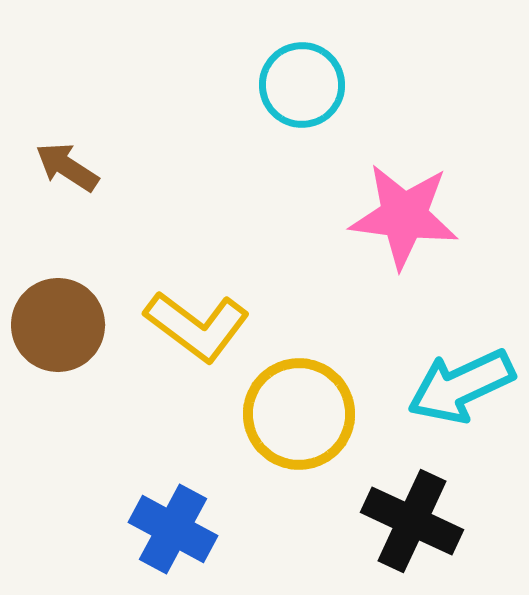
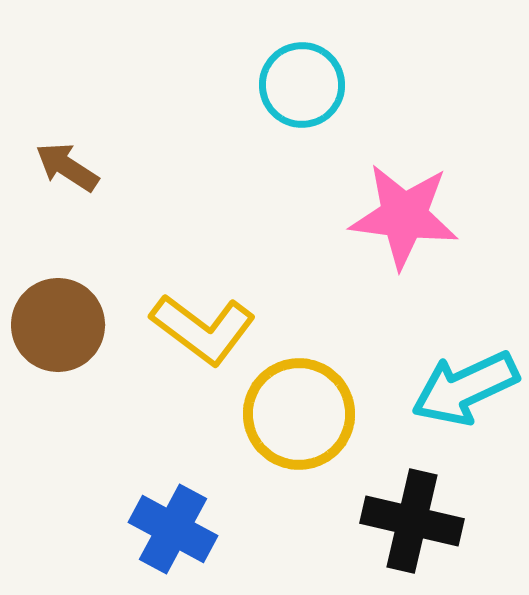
yellow L-shape: moved 6 px right, 3 px down
cyan arrow: moved 4 px right, 2 px down
black cross: rotated 12 degrees counterclockwise
